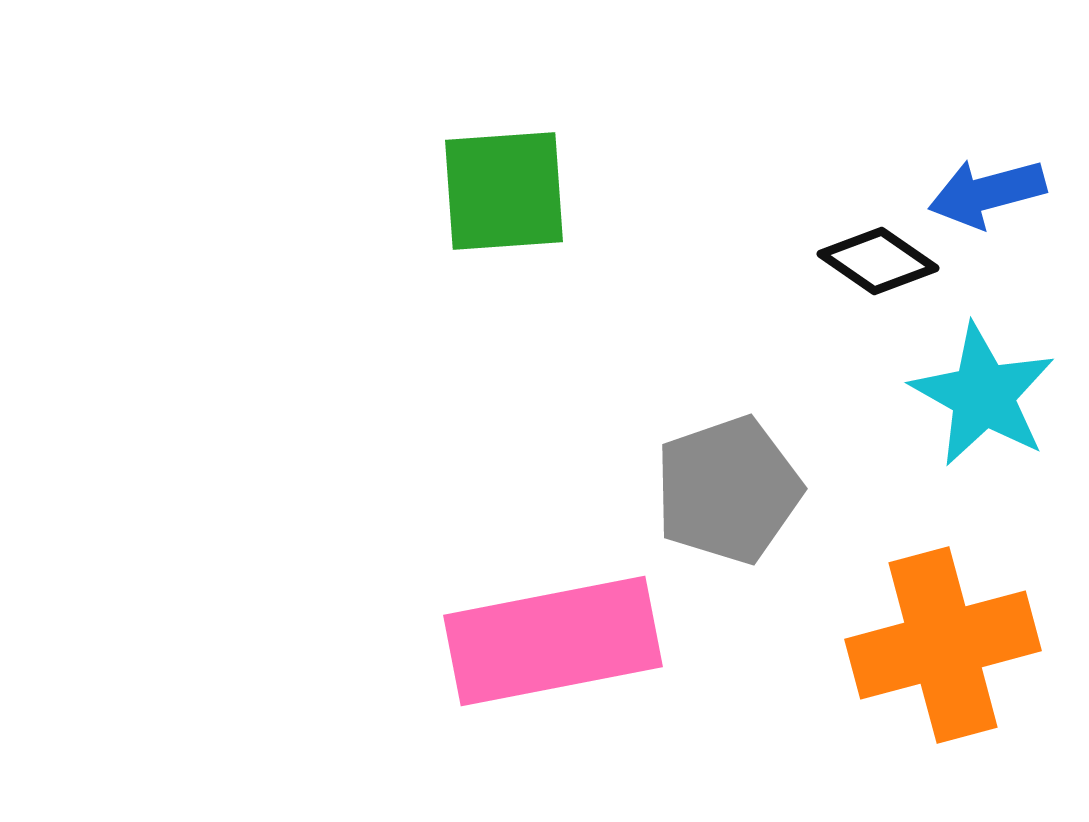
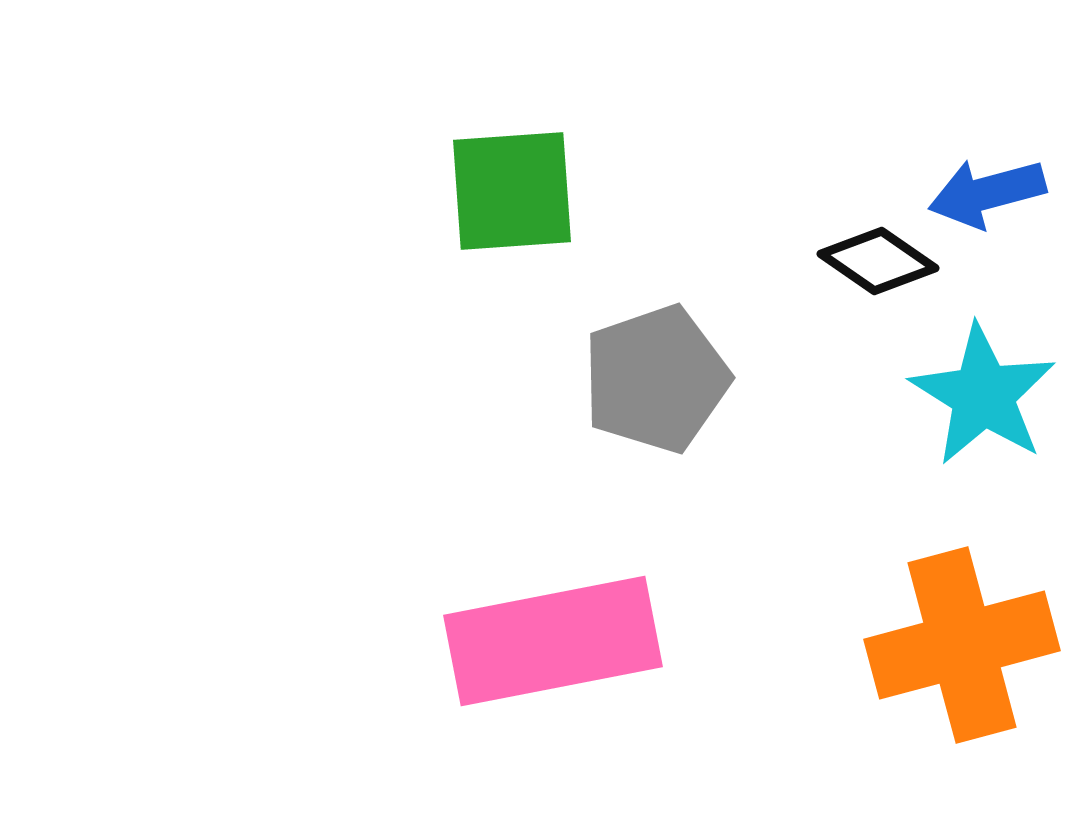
green square: moved 8 px right
cyan star: rotated 3 degrees clockwise
gray pentagon: moved 72 px left, 111 px up
orange cross: moved 19 px right
